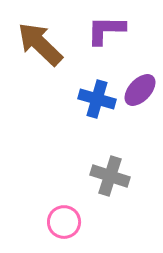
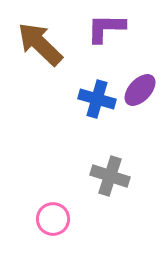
purple L-shape: moved 2 px up
pink circle: moved 11 px left, 3 px up
